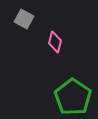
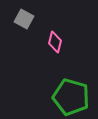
green pentagon: moved 2 px left; rotated 18 degrees counterclockwise
